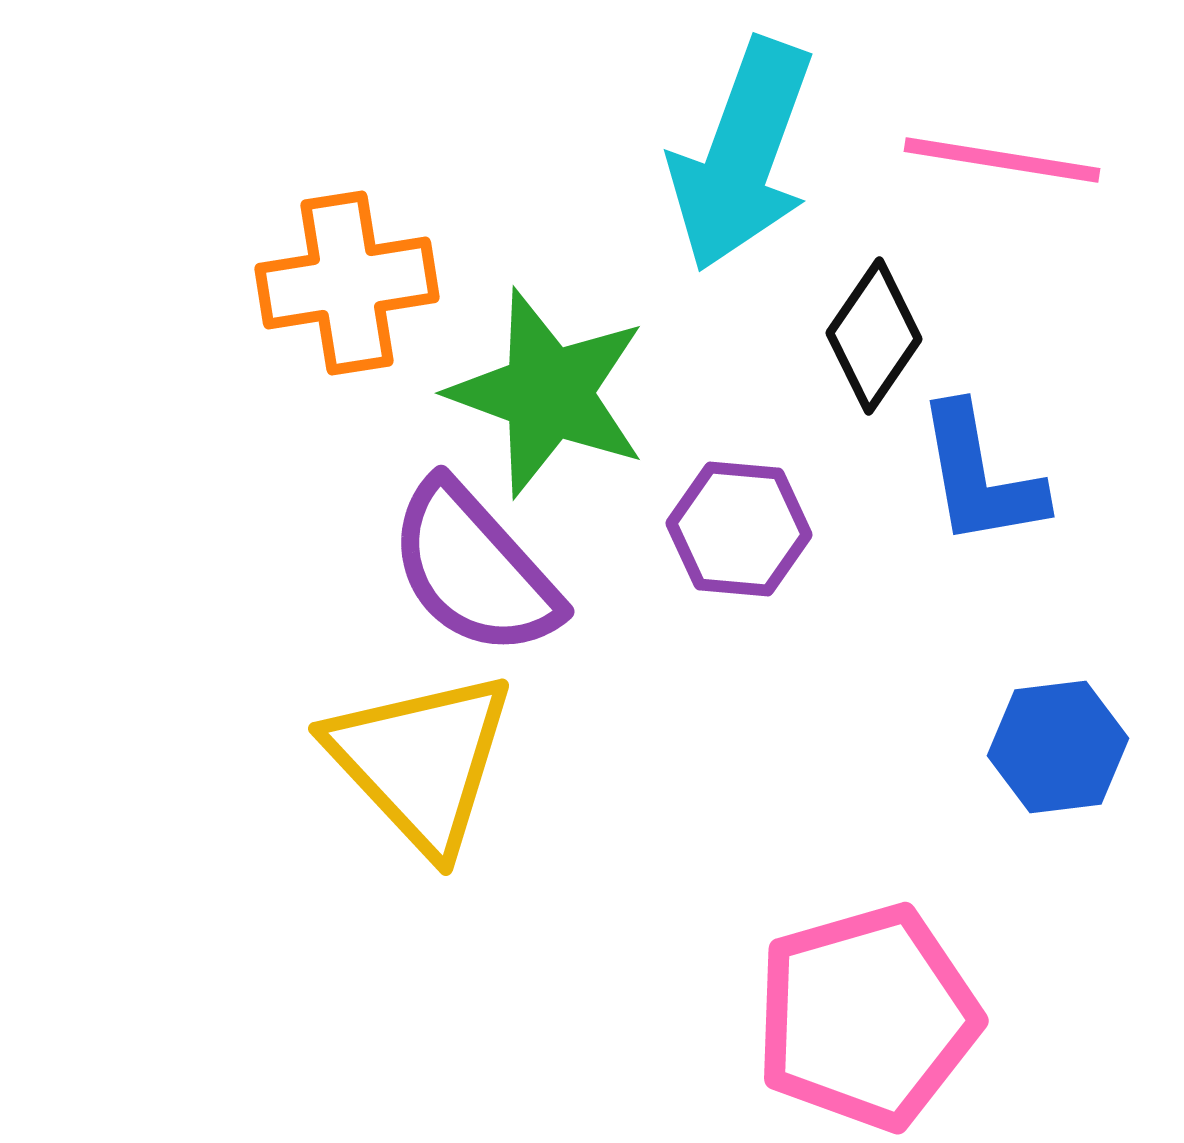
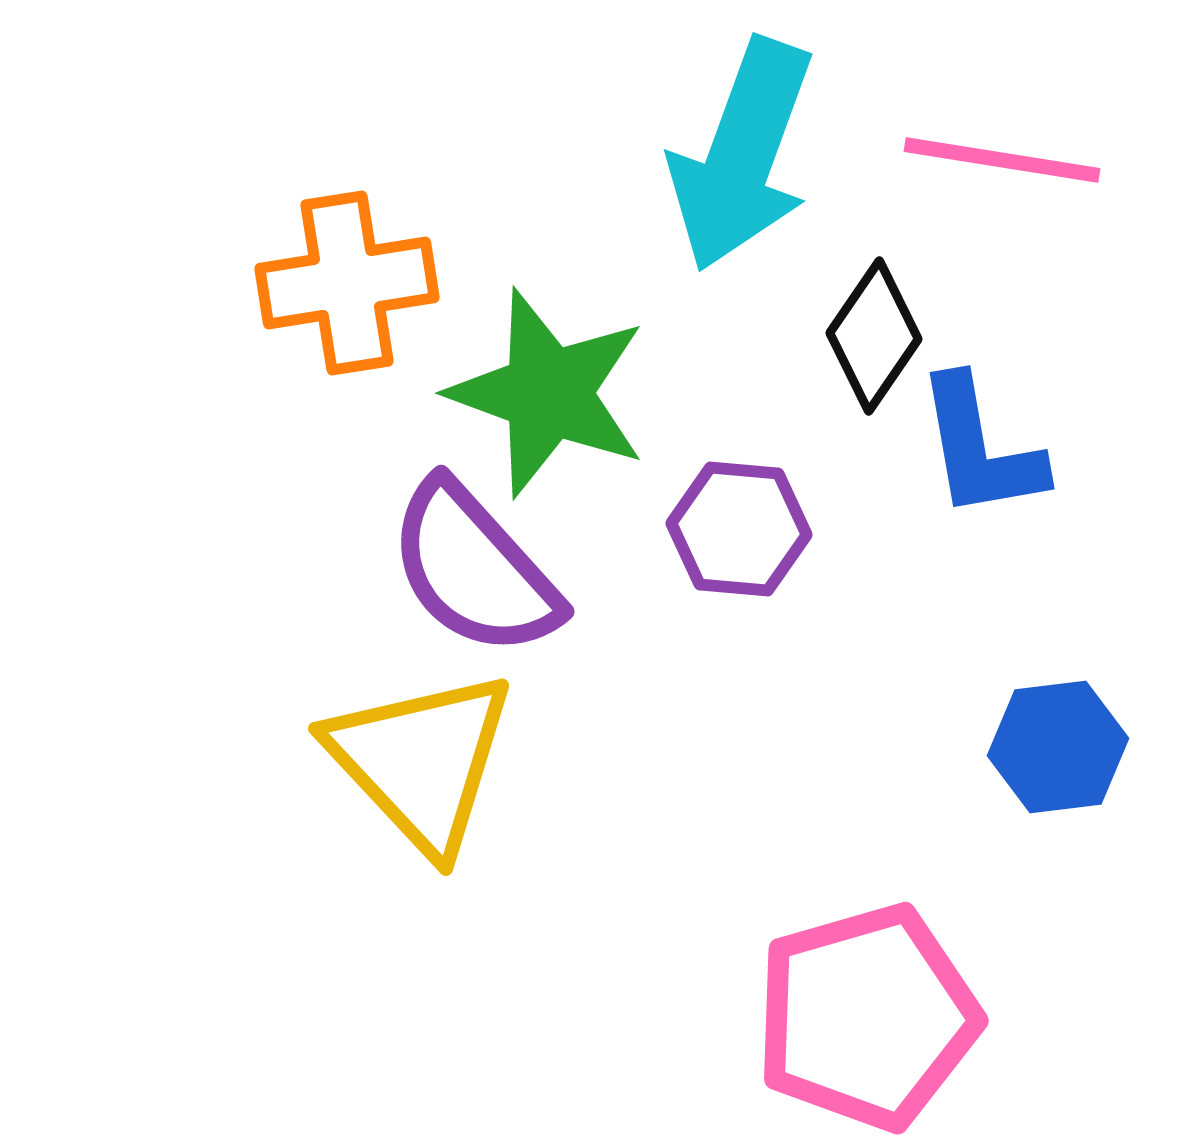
blue L-shape: moved 28 px up
